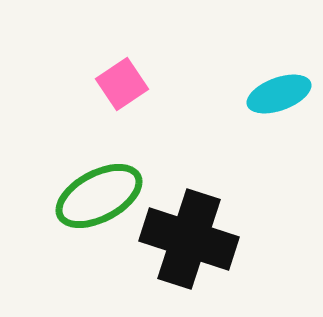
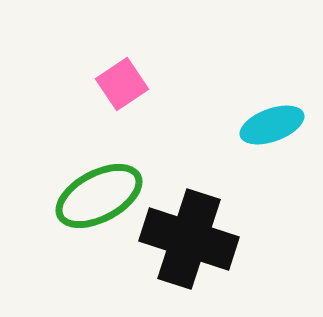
cyan ellipse: moved 7 px left, 31 px down
